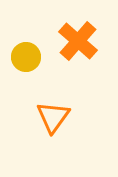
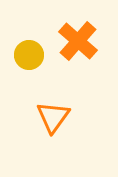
yellow circle: moved 3 px right, 2 px up
